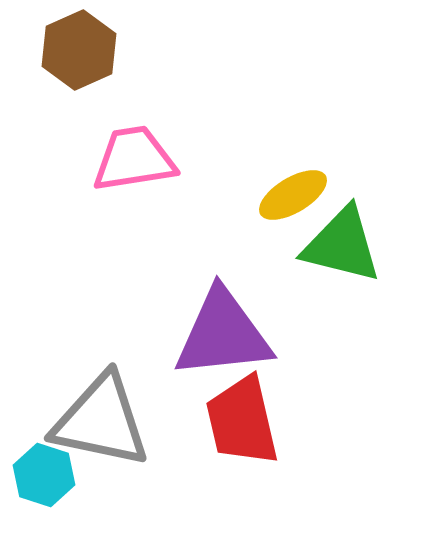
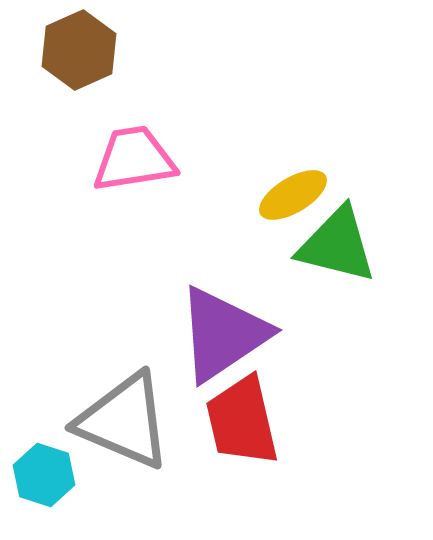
green triangle: moved 5 px left
purple triangle: rotated 28 degrees counterclockwise
gray triangle: moved 23 px right; rotated 11 degrees clockwise
